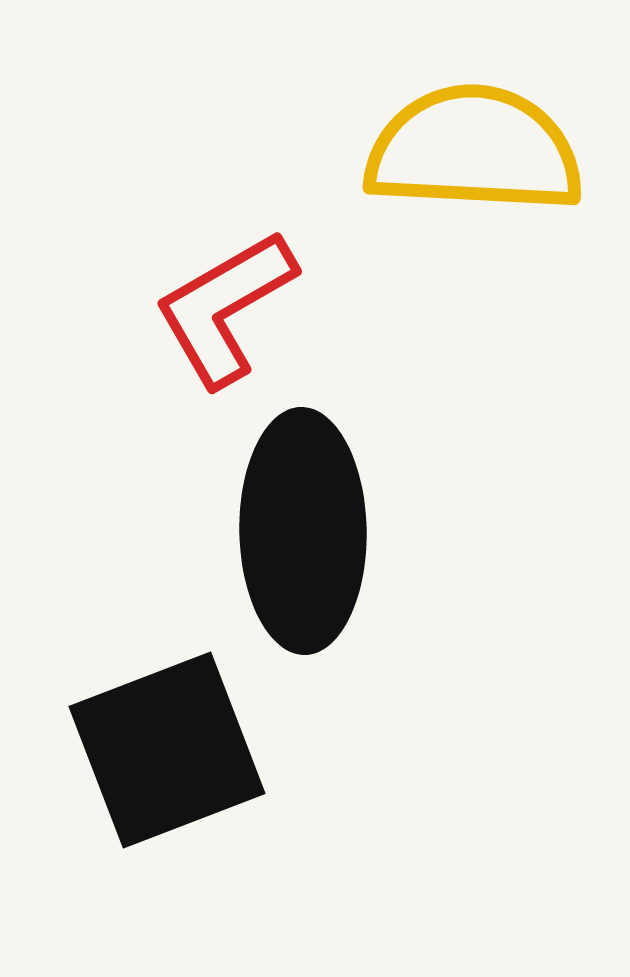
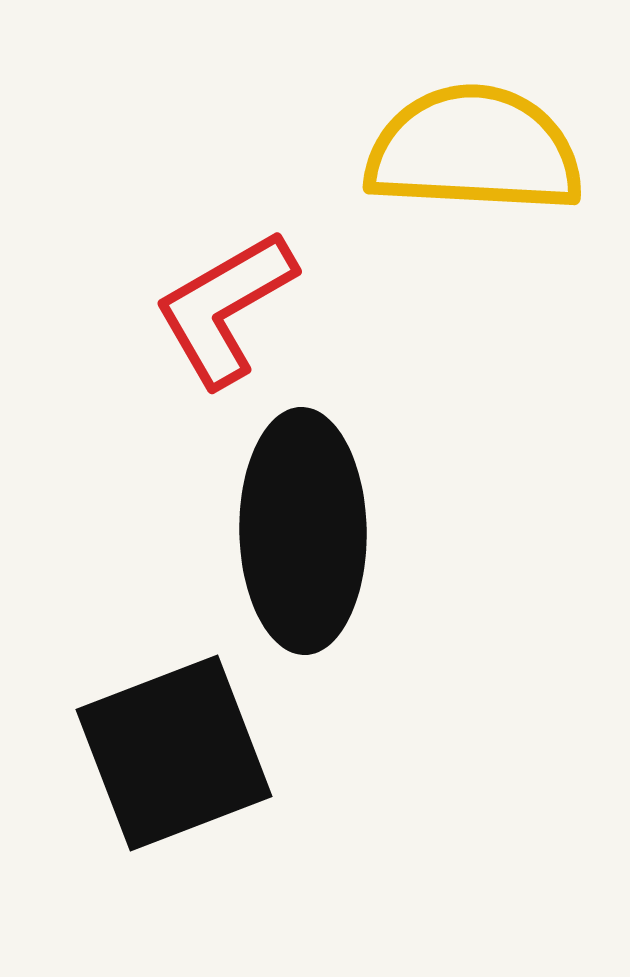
black square: moved 7 px right, 3 px down
